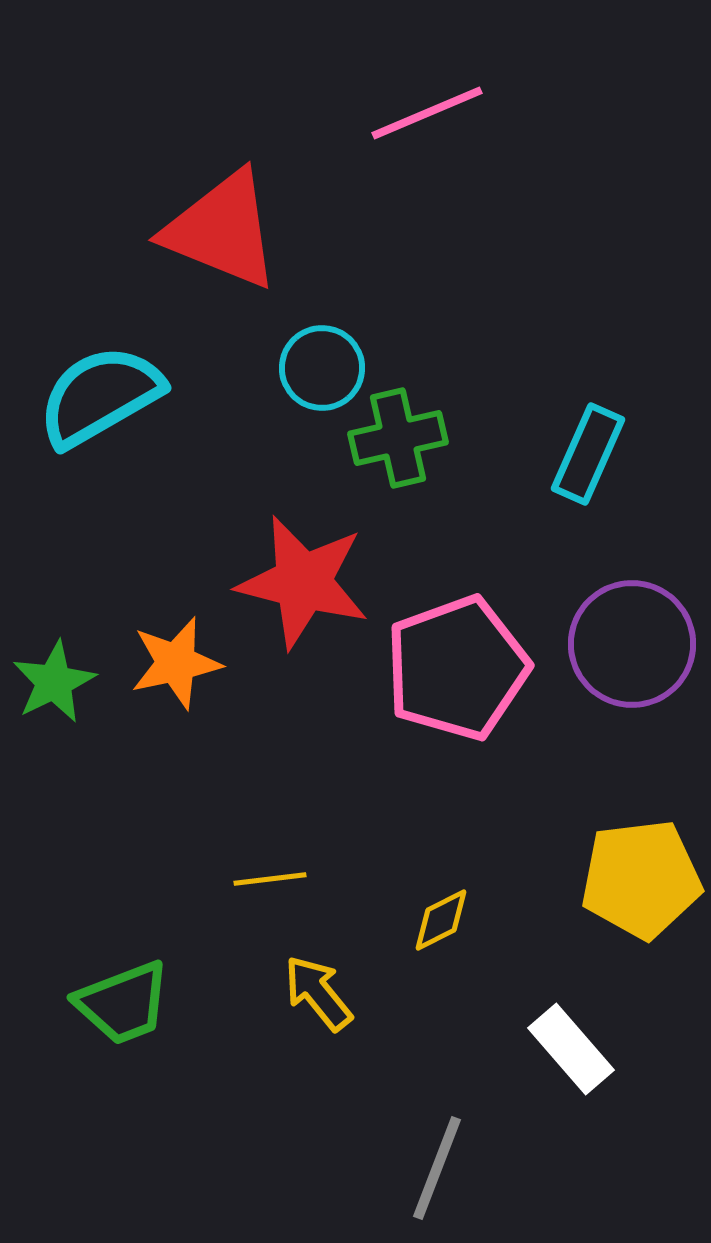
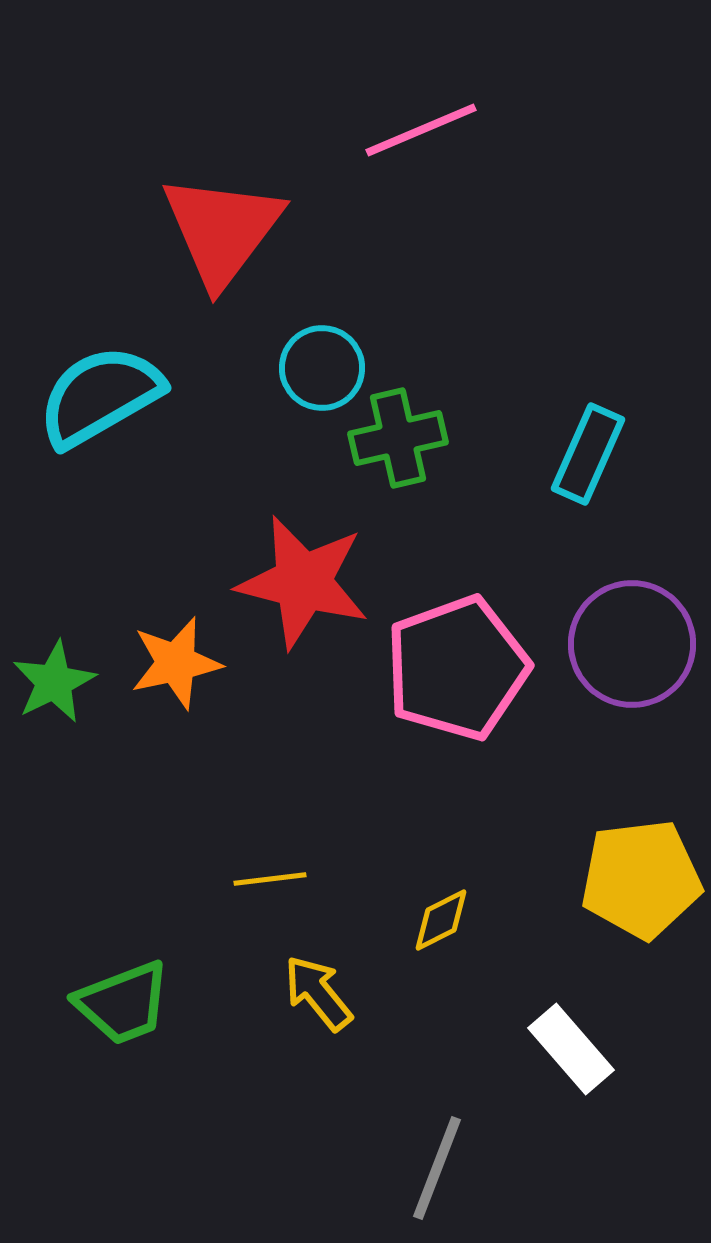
pink line: moved 6 px left, 17 px down
red triangle: rotated 45 degrees clockwise
